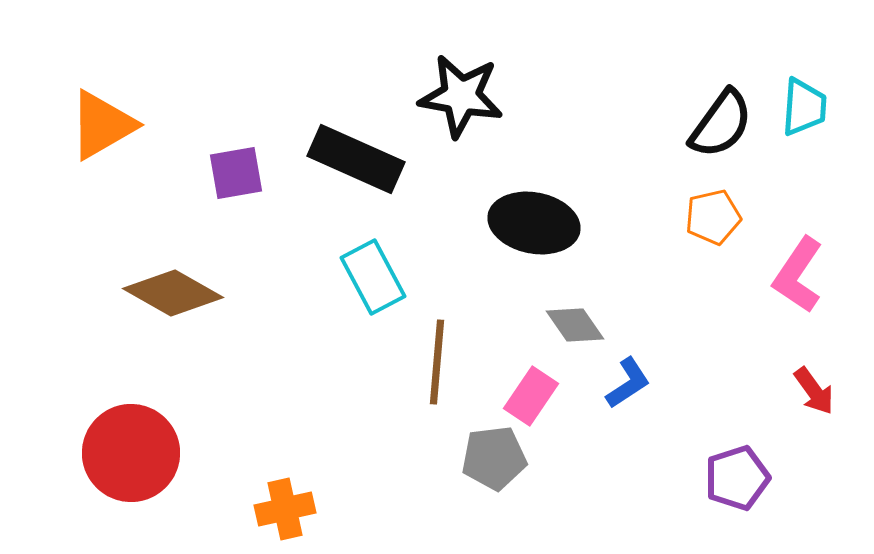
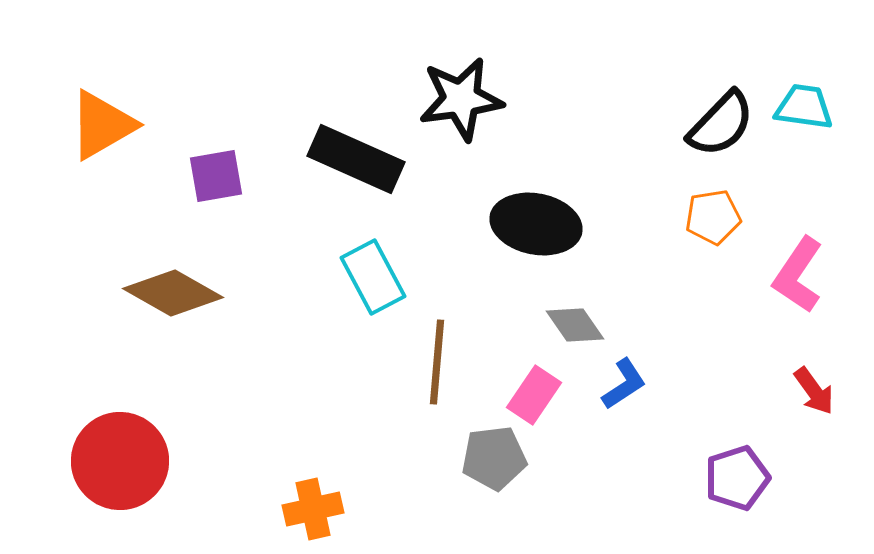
black star: moved 3 px down; rotated 18 degrees counterclockwise
cyan trapezoid: rotated 86 degrees counterclockwise
black semicircle: rotated 8 degrees clockwise
purple square: moved 20 px left, 3 px down
orange pentagon: rotated 4 degrees clockwise
black ellipse: moved 2 px right, 1 px down
blue L-shape: moved 4 px left, 1 px down
pink rectangle: moved 3 px right, 1 px up
red circle: moved 11 px left, 8 px down
orange cross: moved 28 px right
